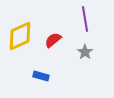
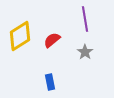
yellow diamond: rotated 8 degrees counterclockwise
red semicircle: moved 1 px left
blue rectangle: moved 9 px right, 6 px down; rotated 63 degrees clockwise
